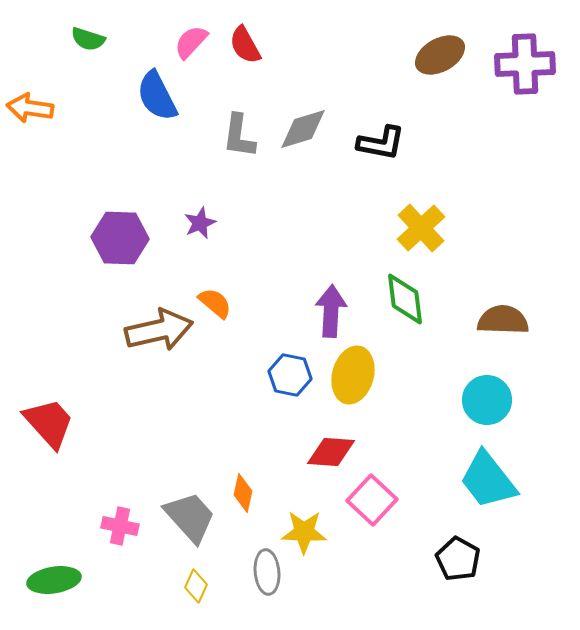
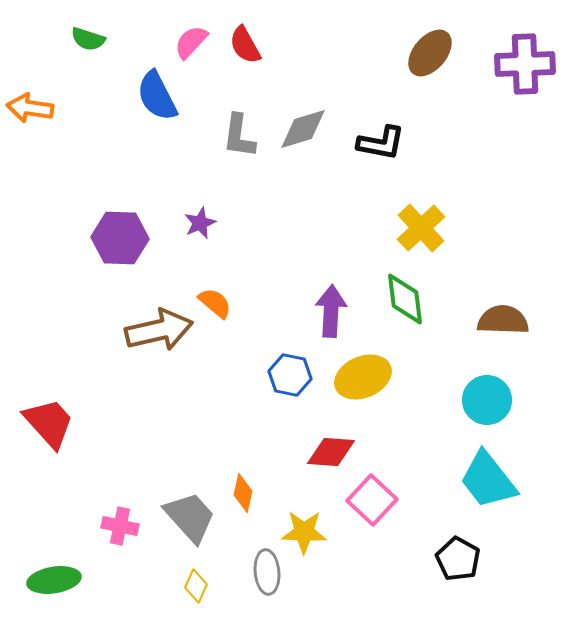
brown ellipse: moved 10 px left, 2 px up; rotated 21 degrees counterclockwise
yellow ellipse: moved 10 px right, 2 px down; rotated 52 degrees clockwise
